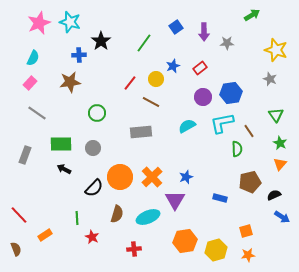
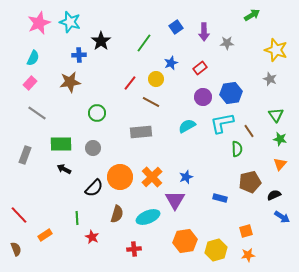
blue star at (173, 66): moved 2 px left, 3 px up
green star at (280, 143): moved 4 px up; rotated 16 degrees counterclockwise
